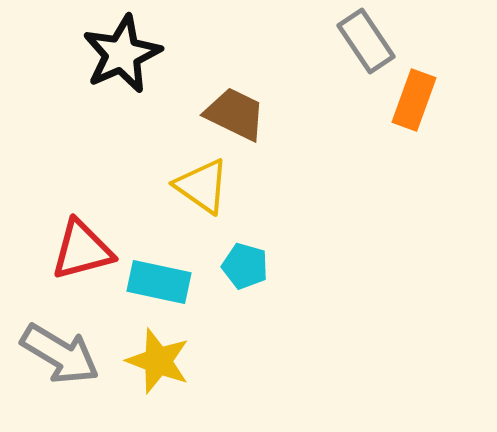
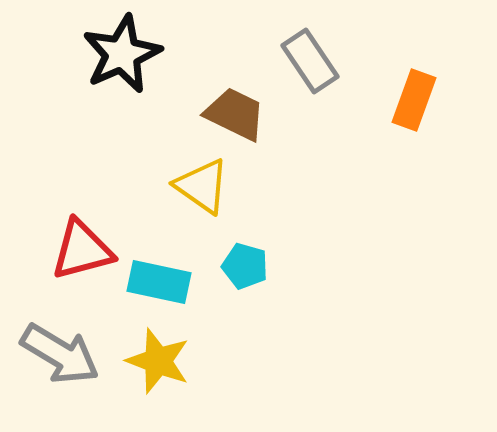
gray rectangle: moved 56 px left, 20 px down
